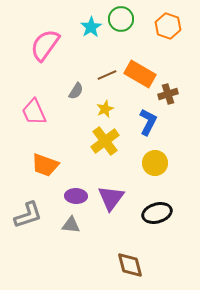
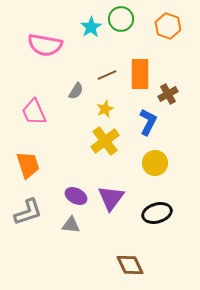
pink semicircle: rotated 116 degrees counterclockwise
orange rectangle: rotated 60 degrees clockwise
brown cross: rotated 12 degrees counterclockwise
orange trapezoid: moved 17 px left; rotated 128 degrees counterclockwise
purple ellipse: rotated 25 degrees clockwise
gray L-shape: moved 3 px up
brown diamond: rotated 12 degrees counterclockwise
